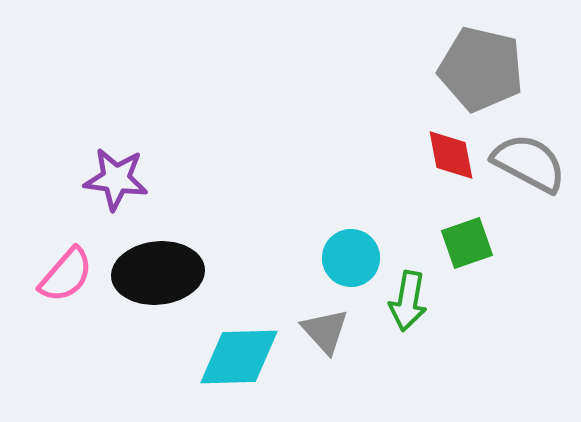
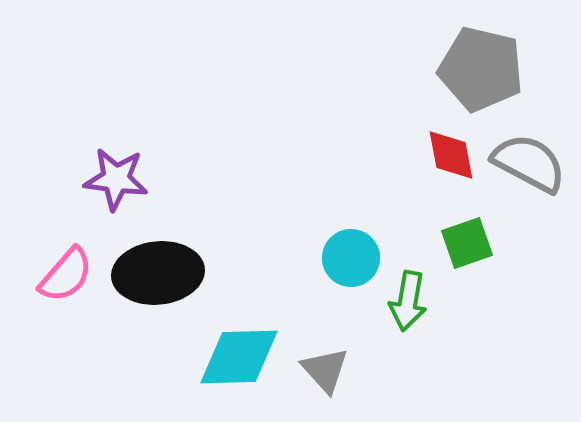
gray triangle: moved 39 px down
